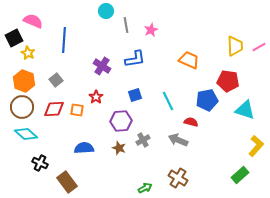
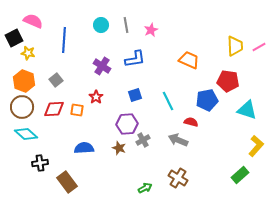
cyan circle: moved 5 px left, 14 px down
yellow star: rotated 16 degrees counterclockwise
cyan triangle: moved 2 px right
purple hexagon: moved 6 px right, 3 px down
black cross: rotated 35 degrees counterclockwise
